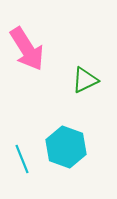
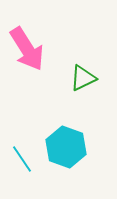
green triangle: moved 2 px left, 2 px up
cyan line: rotated 12 degrees counterclockwise
